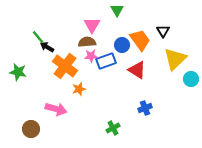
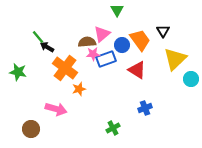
pink triangle: moved 10 px right, 9 px down; rotated 18 degrees clockwise
pink star: moved 2 px right, 2 px up
blue rectangle: moved 2 px up
orange cross: moved 2 px down
